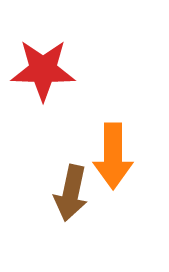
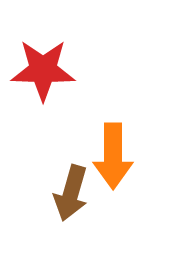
brown arrow: rotated 4 degrees clockwise
